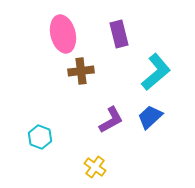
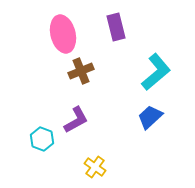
purple rectangle: moved 3 px left, 7 px up
brown cross: rotated 15 degrees counterclockwise
purple L-shape: moved 35 px left
cyan hexagon: moved 2 px right, 2 px down
